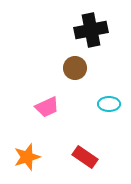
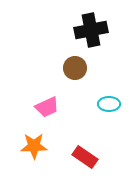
orange star: moved 7 px right, 11 px up; rotated 16 degrees clockwise
